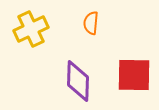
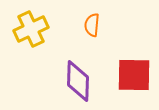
orange semicircle: moved 1 px right, 2 px down
